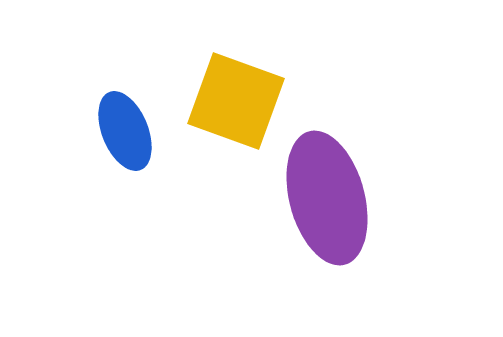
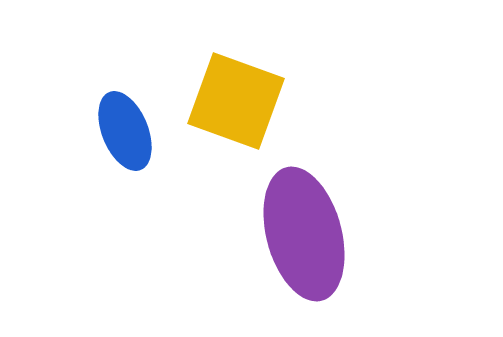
purple ellipse: moved 23 px left, 36 px down
